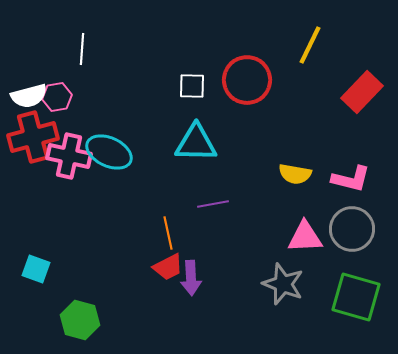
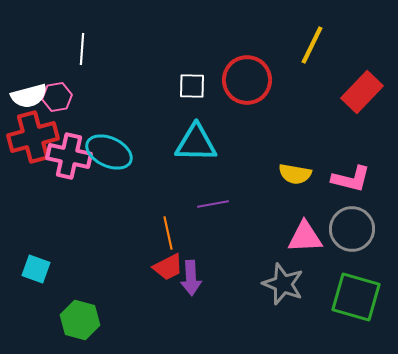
yellow line: moved 2 px right
